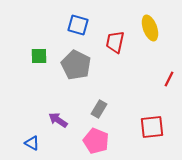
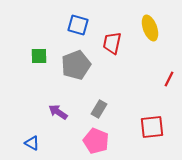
red trapezoid: moved 3 px left, 1 px down
gray pentagon: rotated 24 degrees clockwise
purple arrow: moved 8 px up
